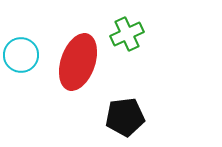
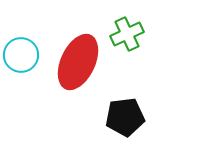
red ellipse: rotated 6 degrees clockwise
